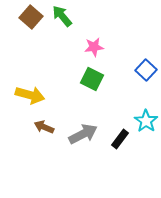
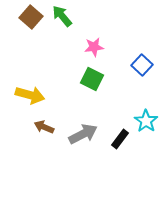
blue square: moved 4 px left, 5 px up
